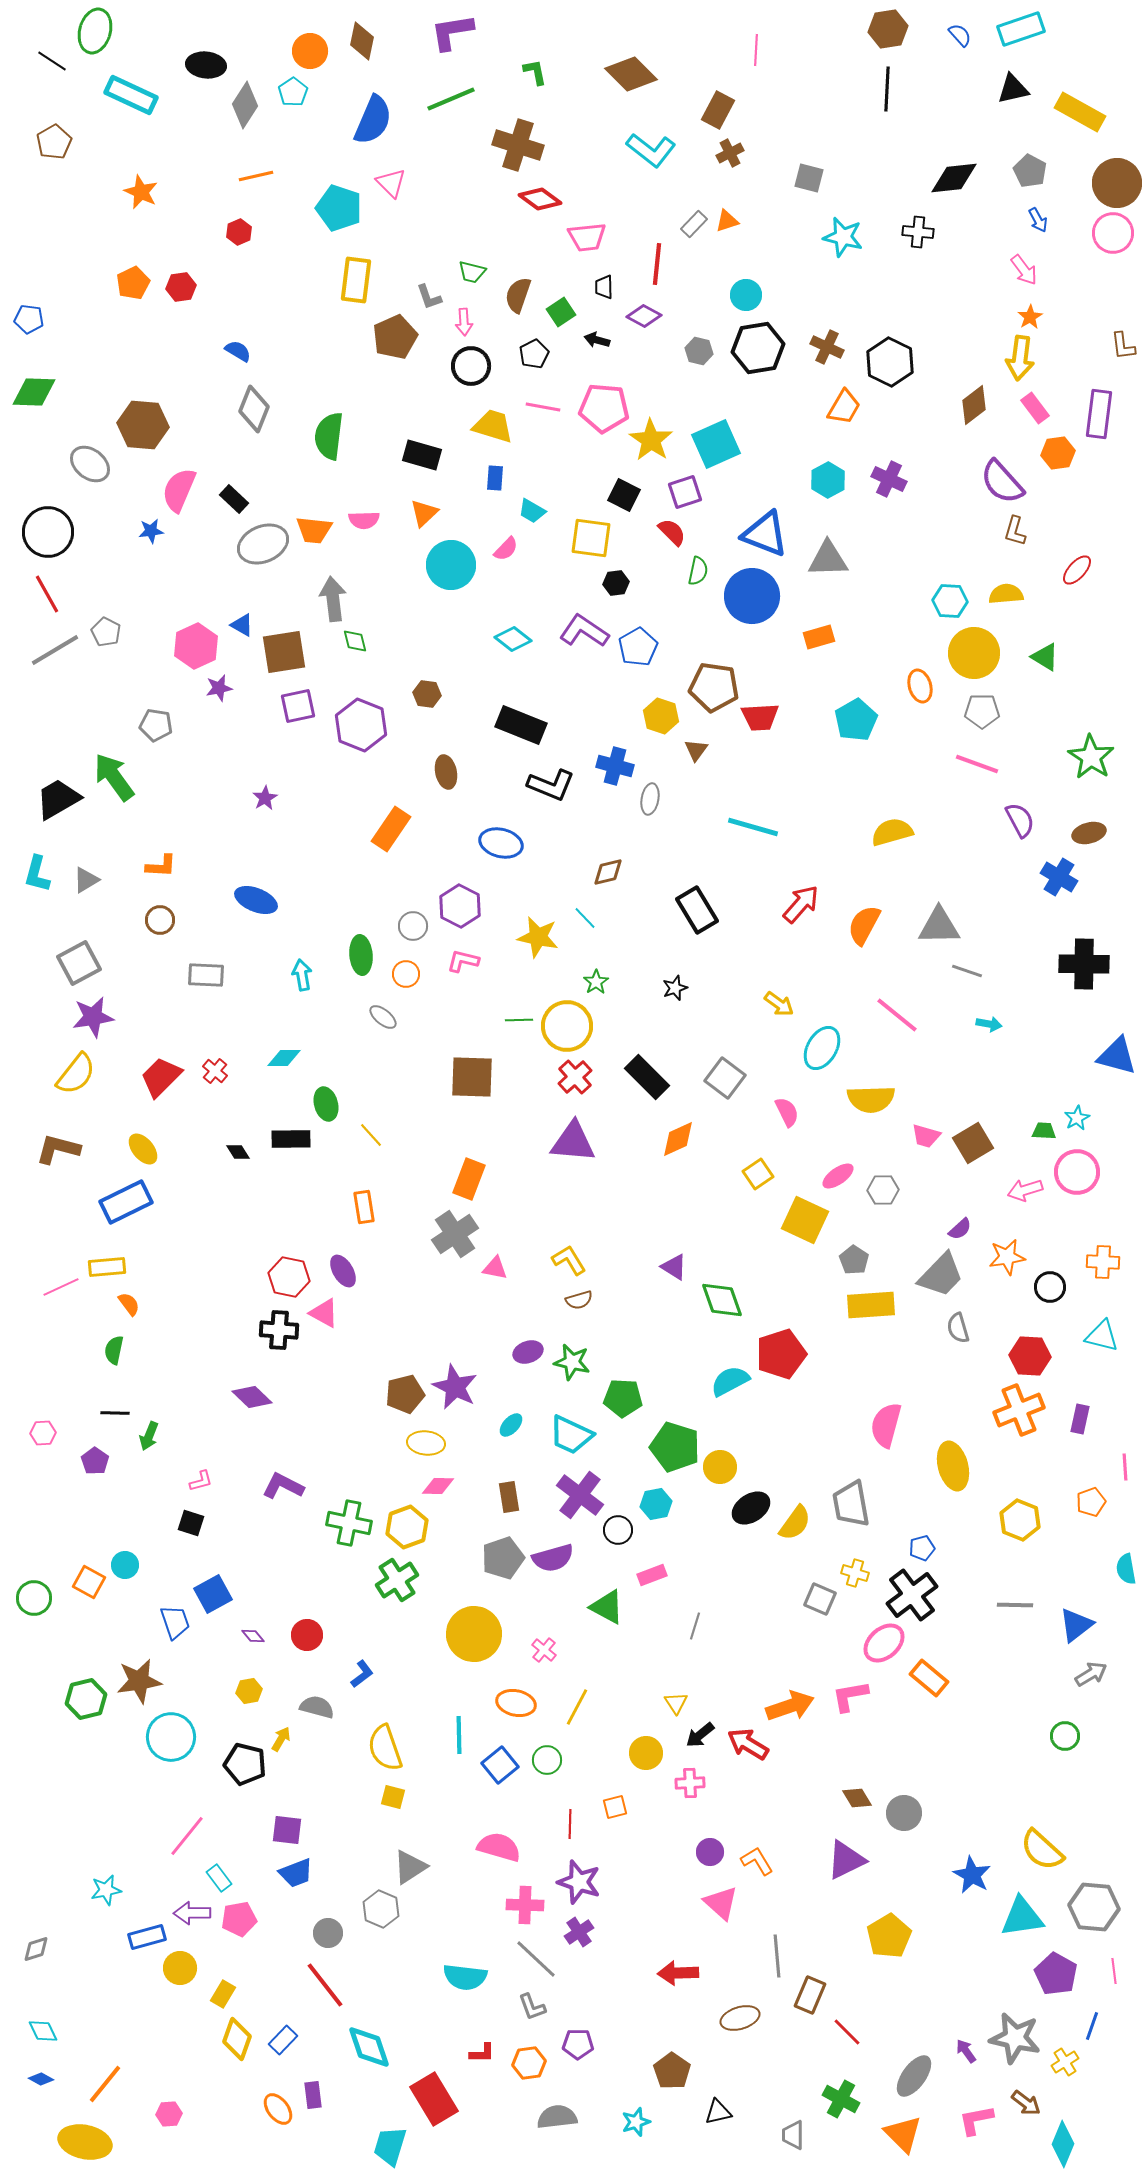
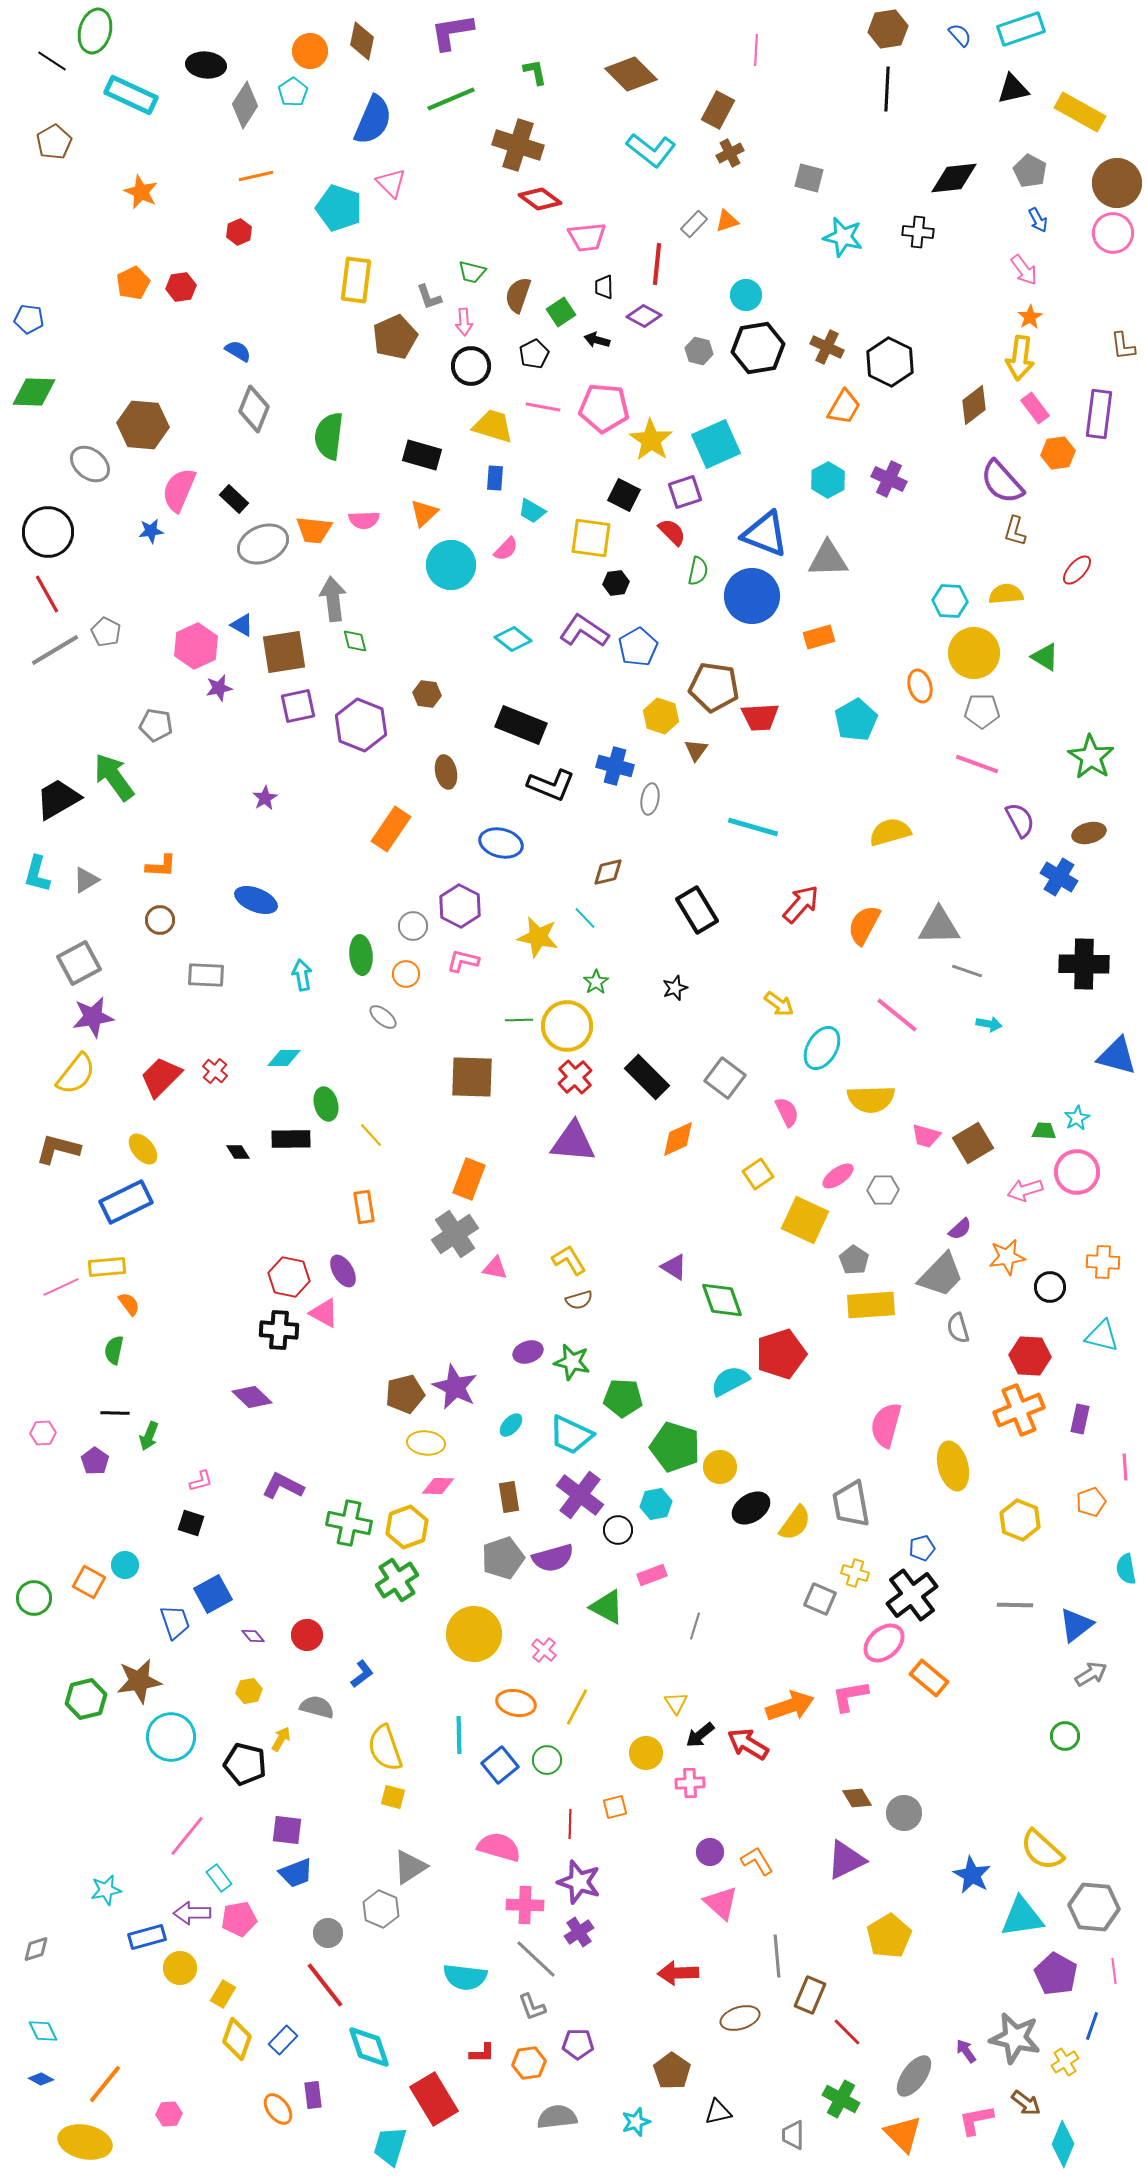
yellow semicircle at (892, 832): moved 2 px left
